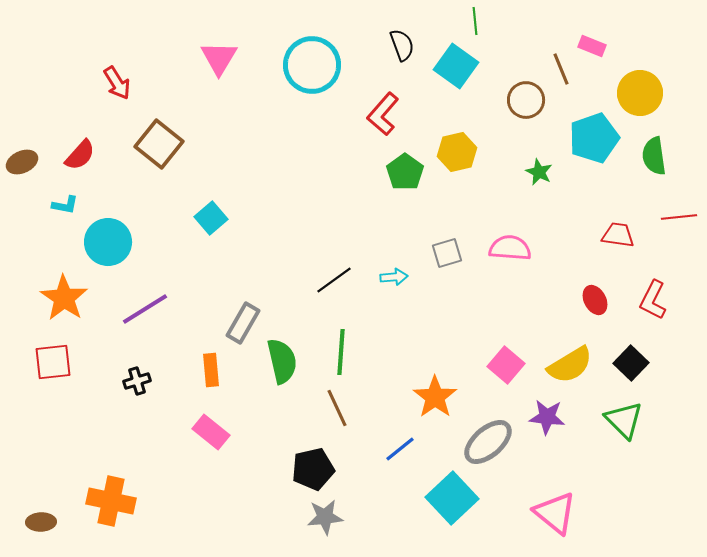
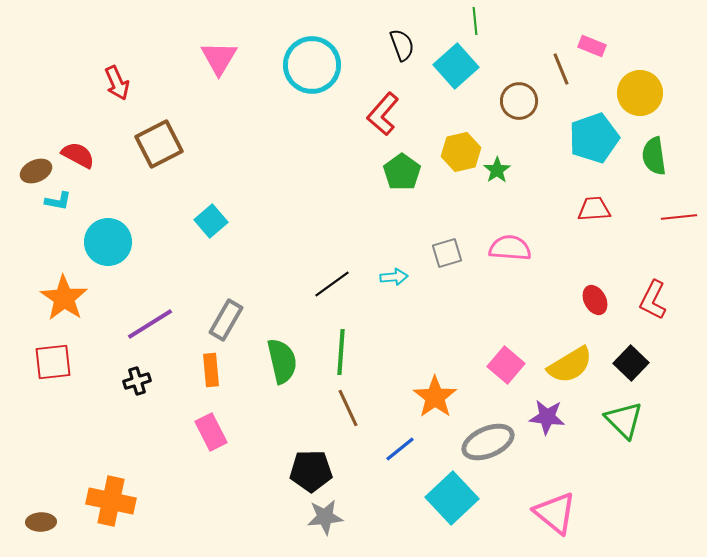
cyan square at (456, 66): rotated 12 degrees clockwise
red arrow at (117, 83): rotated 8 degrees clockwise
brown circle at (526, 100): moved 7 px left, 1 px down
brown square at (159, 144): rotated 24 degrees clockwise
yellow hexagon at (457, 152): moved 4 px right
red semicircle at (80, 155): moved 2 px left; rotated 104 degrees counterclockwise
brown ellipse at (22, 162): moved 14 px right, 9 px down
green pentagon at (405, 172): moved 3 px left
green star at (539, 172): moved 42 px left, 2 px up; rotated 12 degrees clockwise
cyan L-shape at (65, 205): moved 7 px left, 4 px up
cyan square at (211, 218): moved 3 px down
red trapezoid at (618, 235): moved 24 px left, 26 px up; rotated 12 degrees counterclockwise
black line at (334, 280): moved 2 px left, 4 px down
purple line at (145, 309): moved 5 px right, 15 px down
gray rectangle at (243, 323): moved 17 px left, 3 px up
brown line at (337, 408): moved 11 px right
pink rectangle at (211, 432): rotated 24 degrees clockwise
gray ellipse at (488, 442): rotated 18 degrees clockwise
black pentagon at (313, 469): moved 2 px left, 2 px down; rotated 12 degrees clockwise
